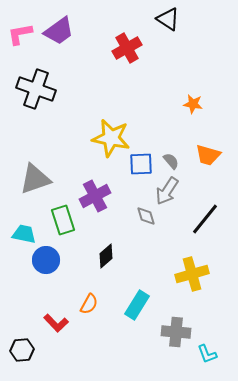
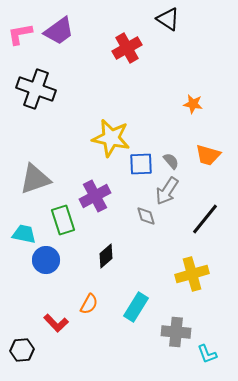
cyan rectangle: moved 1 px left, 2 px down
